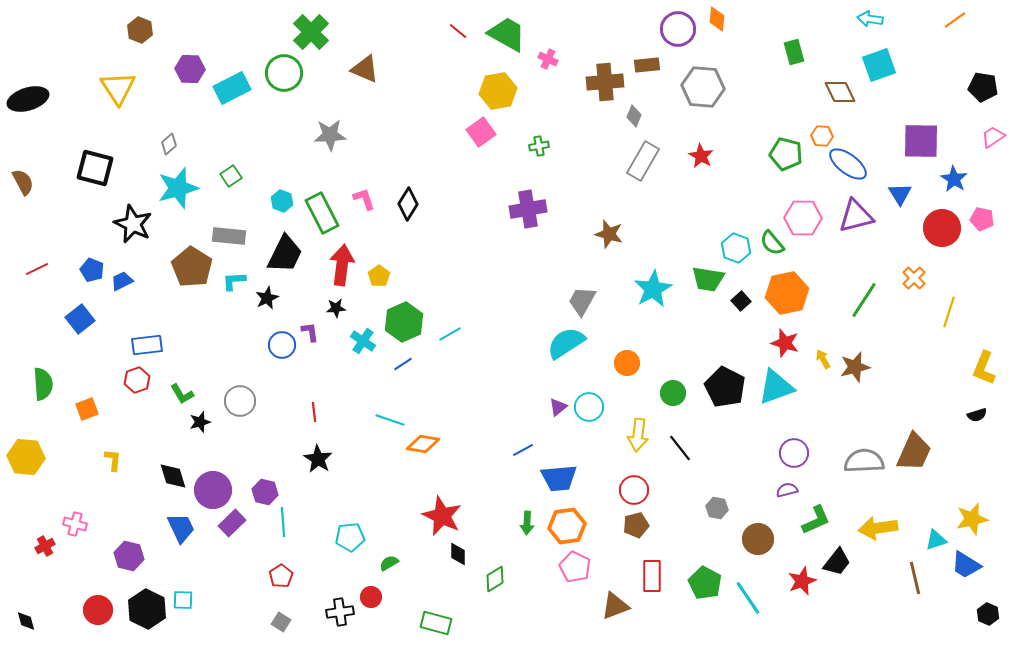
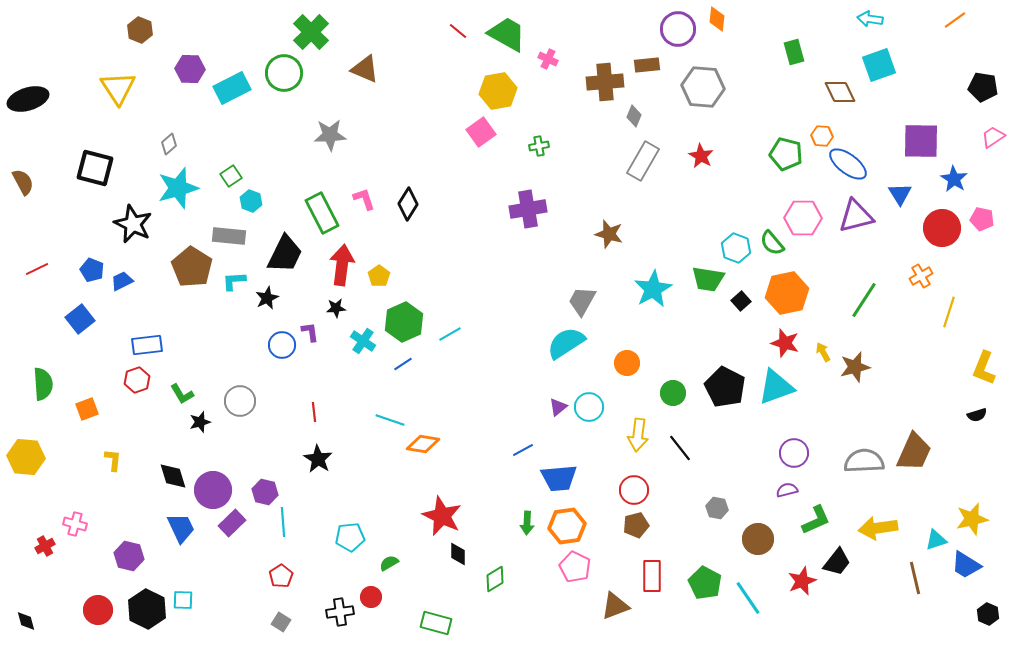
cyan hexagon at (282, 201): moved 31 px left
orange cross at (914, 278): moved 7 px right, 2 px up; rotated 15 degrees clockwise
yellow arrow at (823, 359): moved 7 px up
